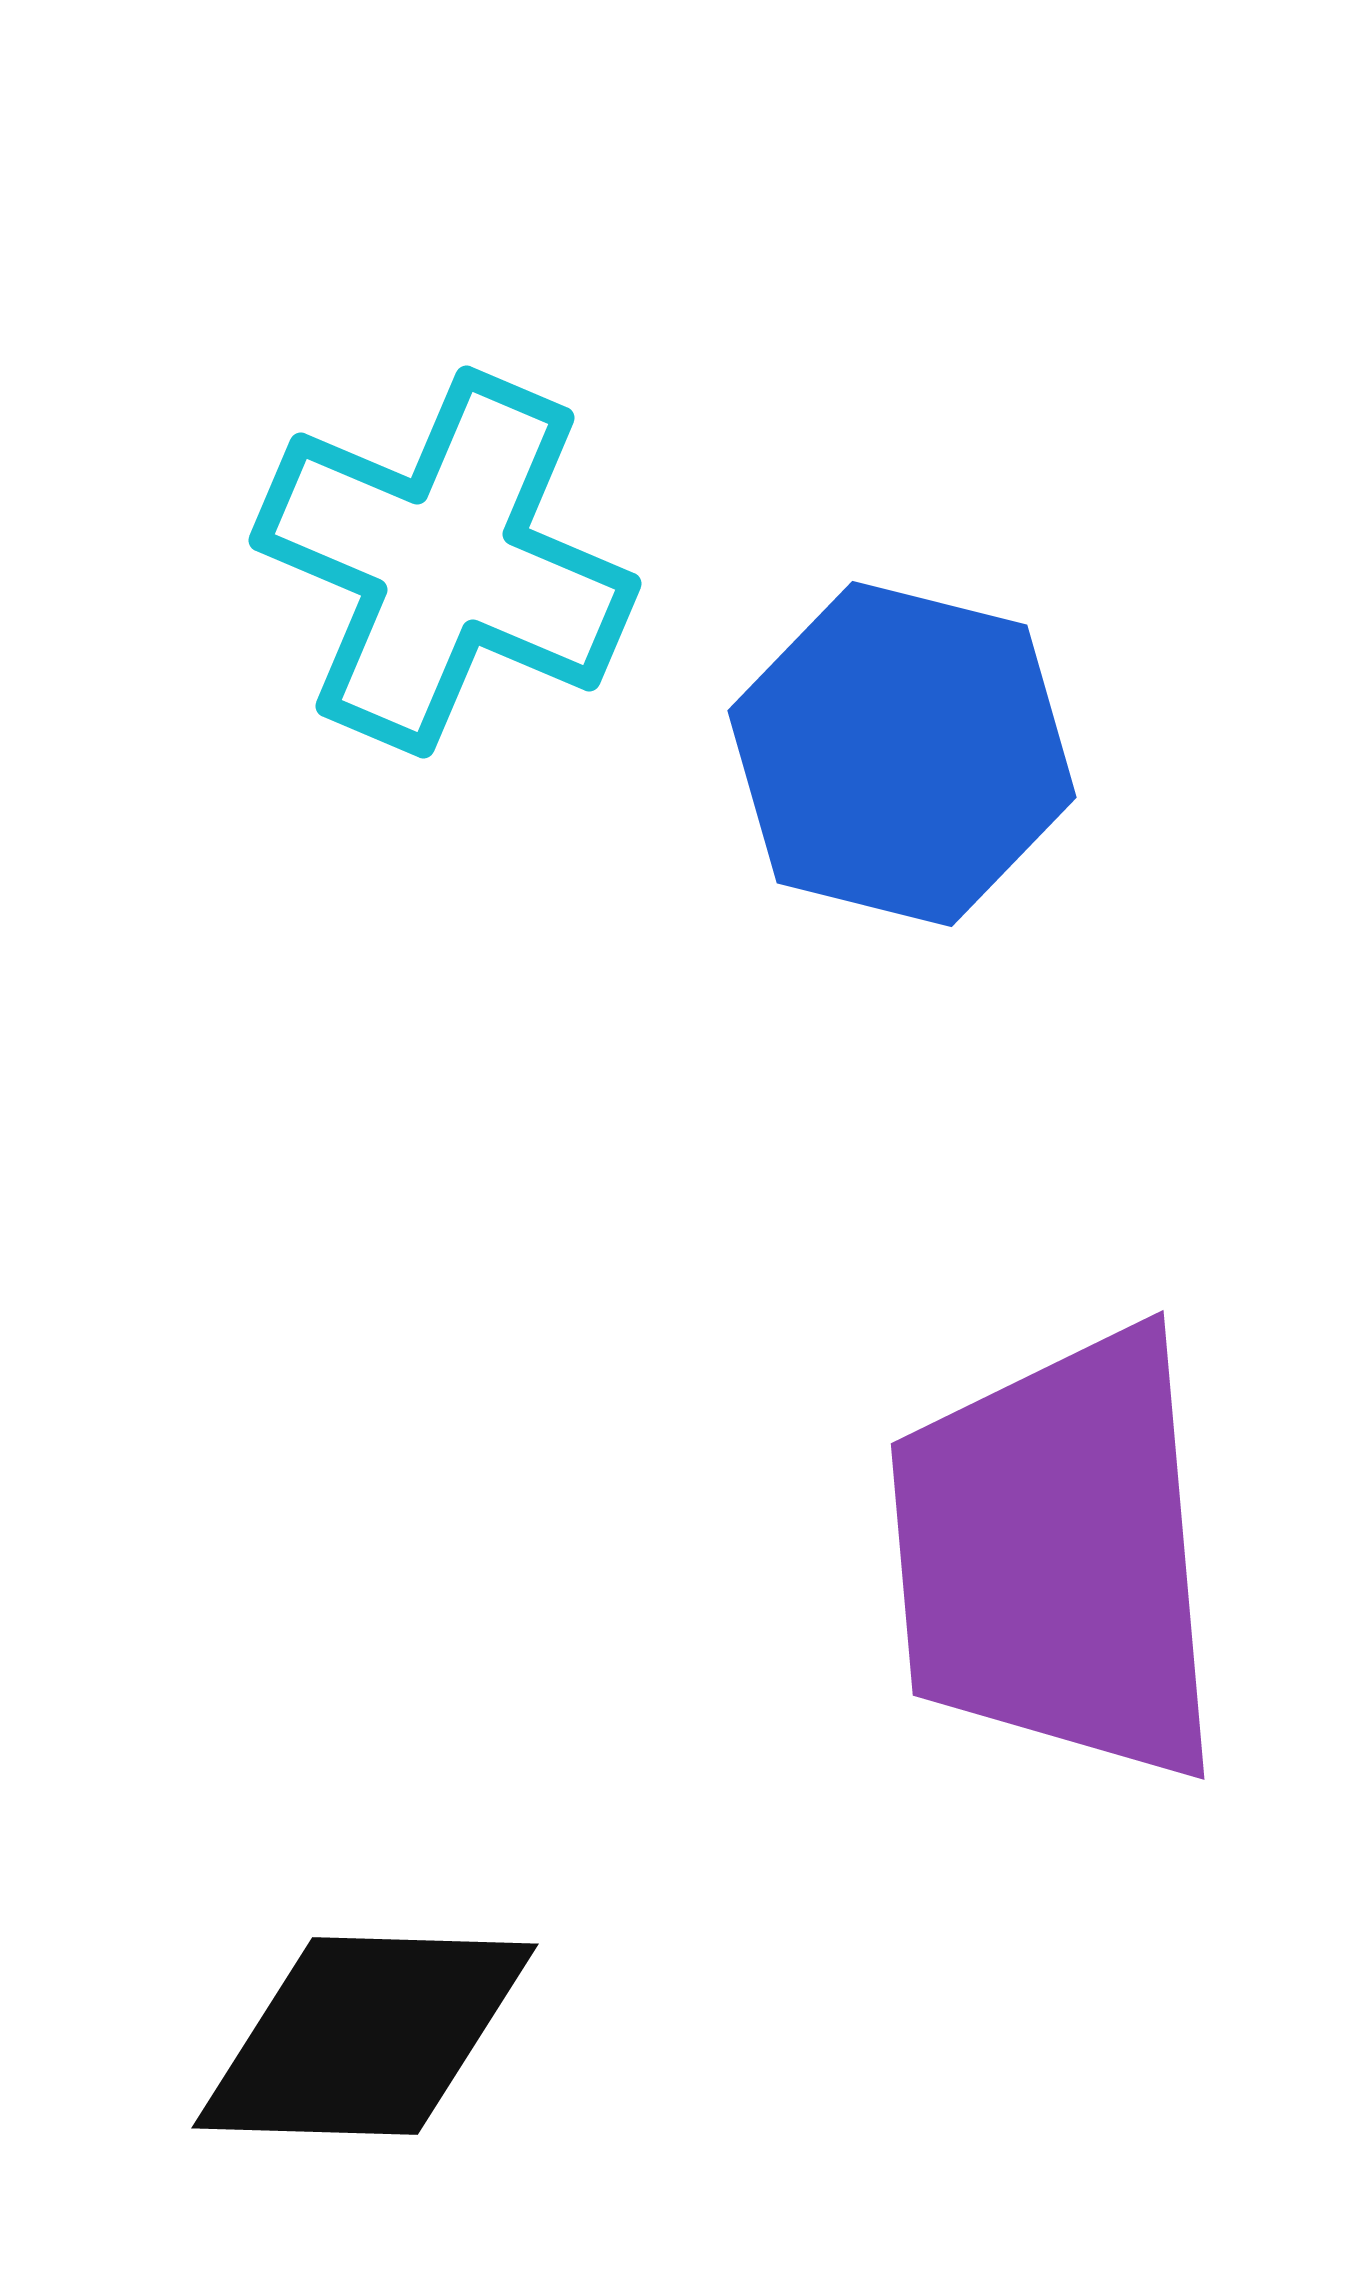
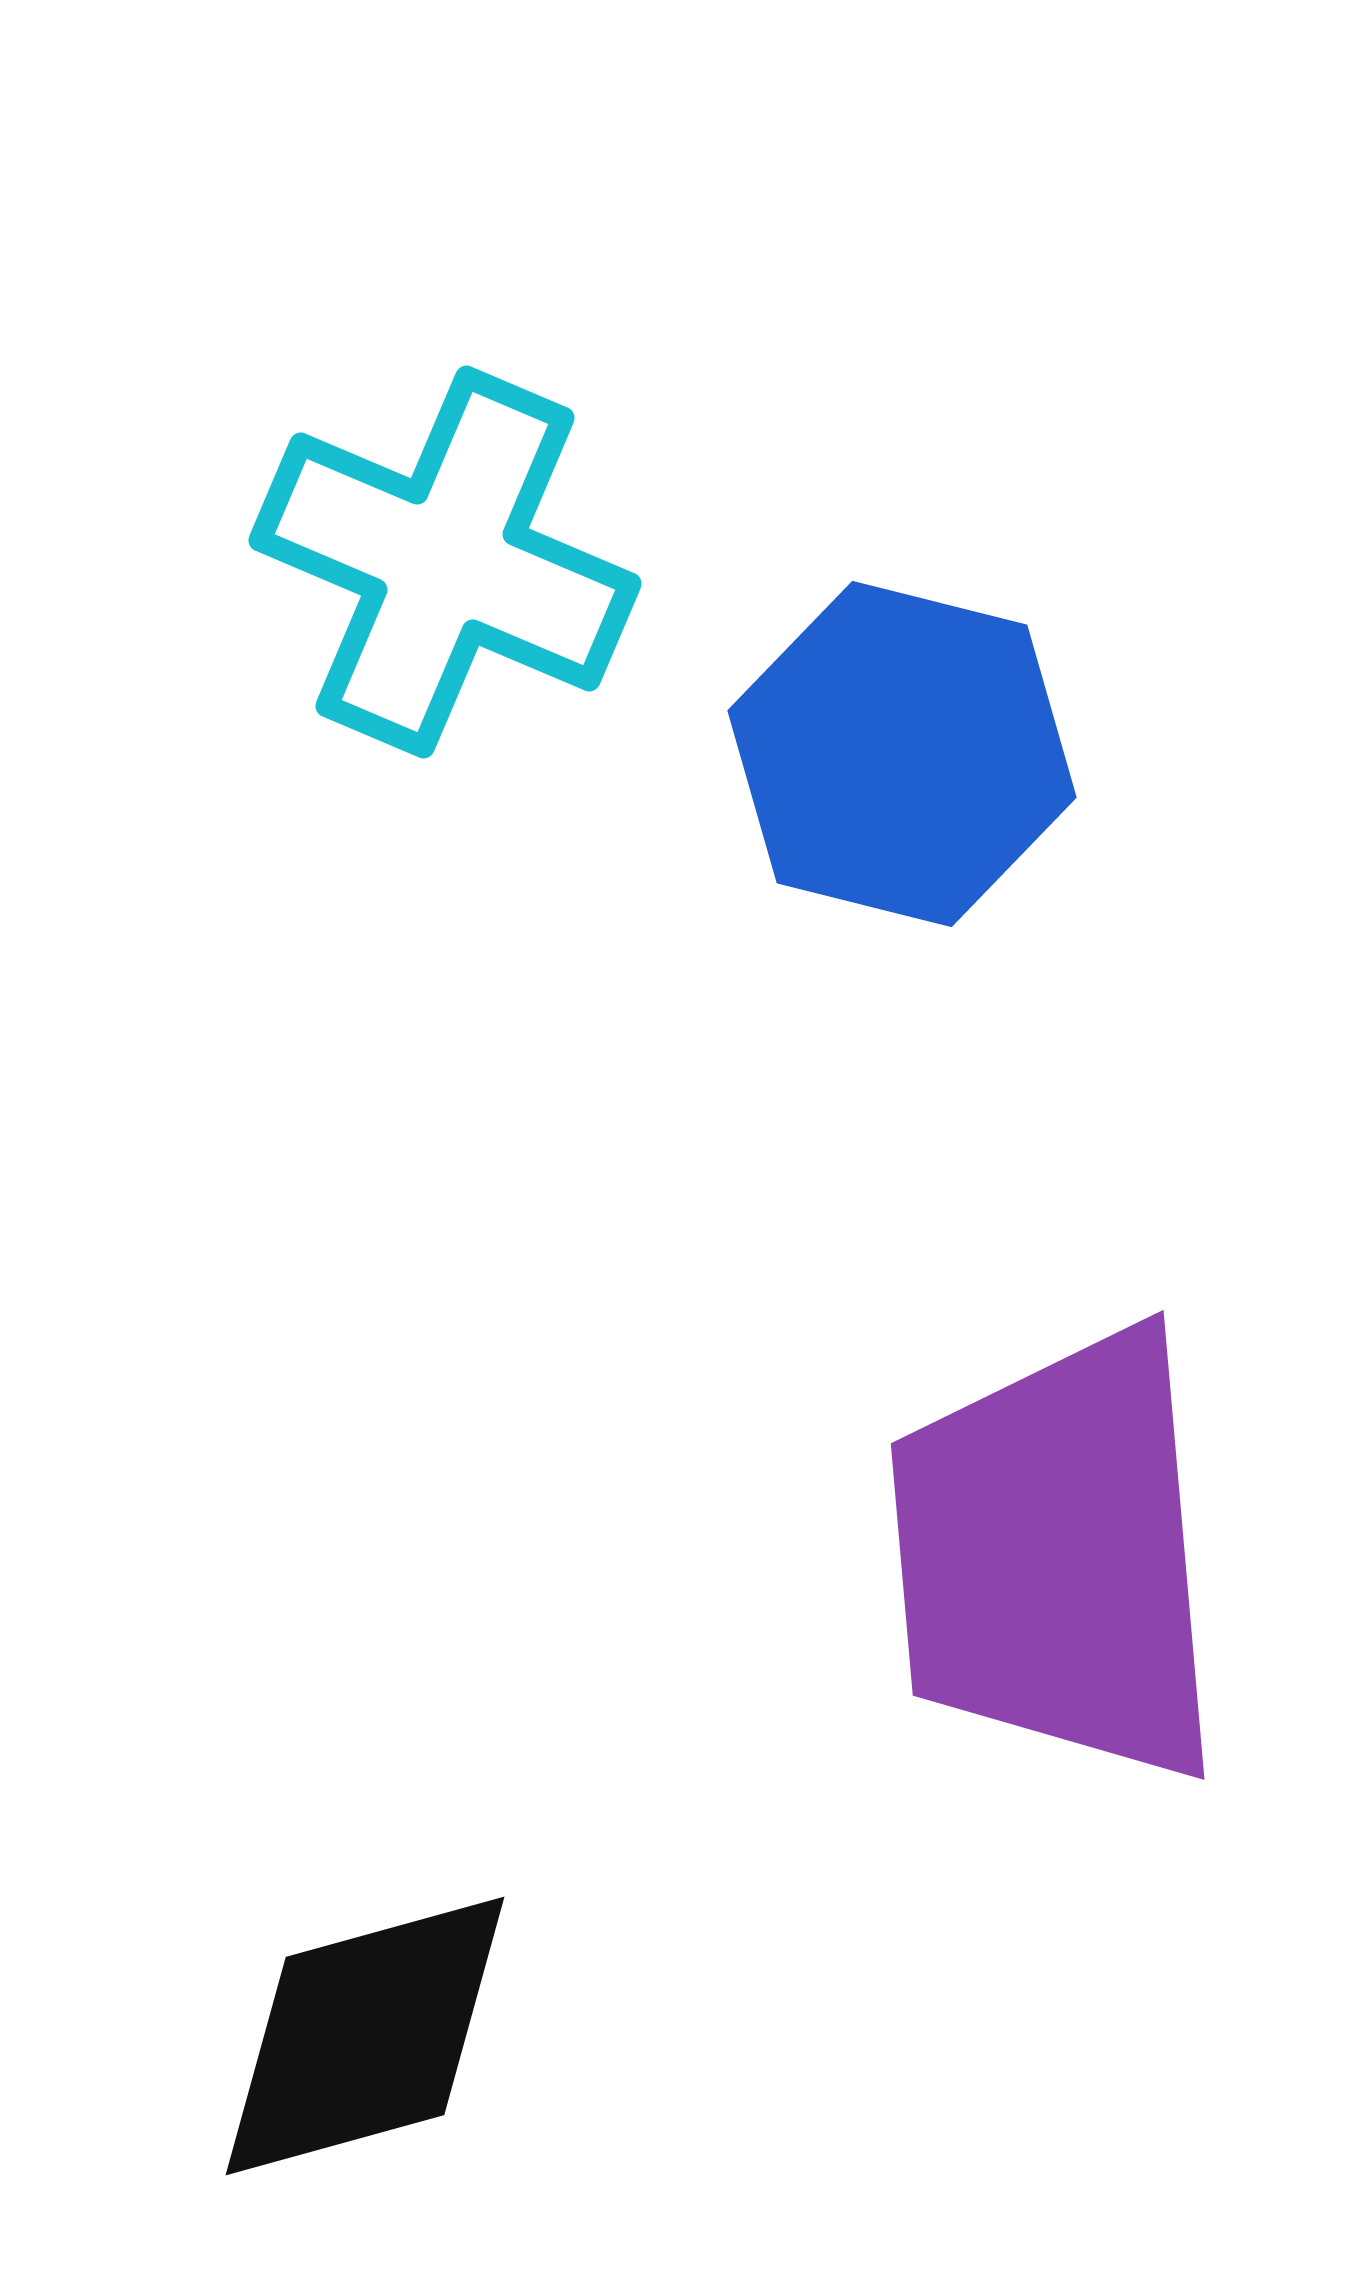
black diamond: rotated 17 degrees counterclockwise
